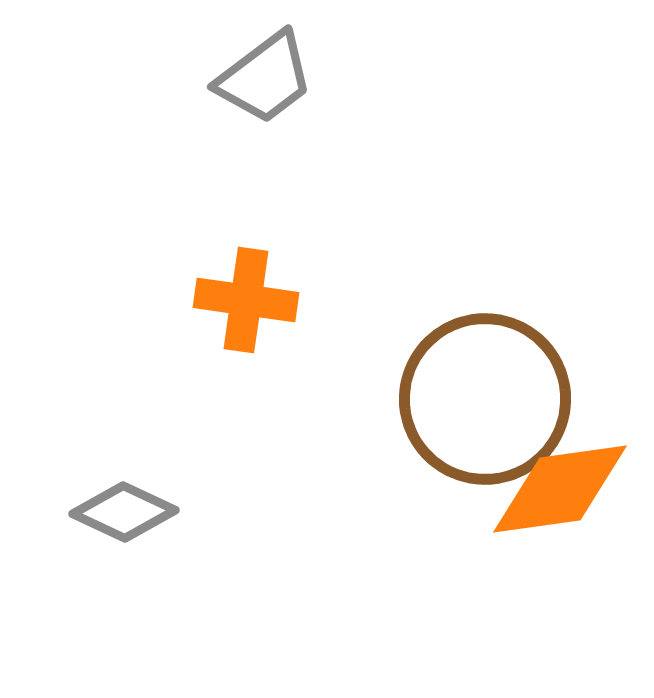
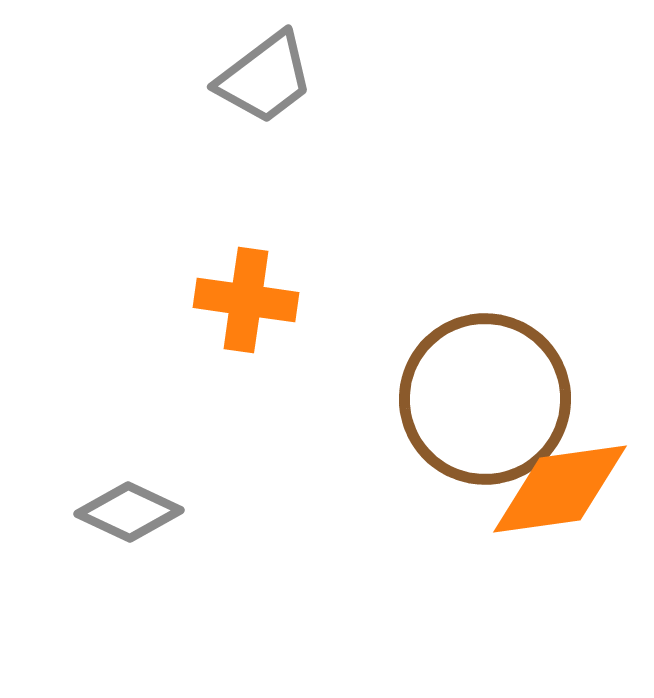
gray diamond: moved 5 px right
